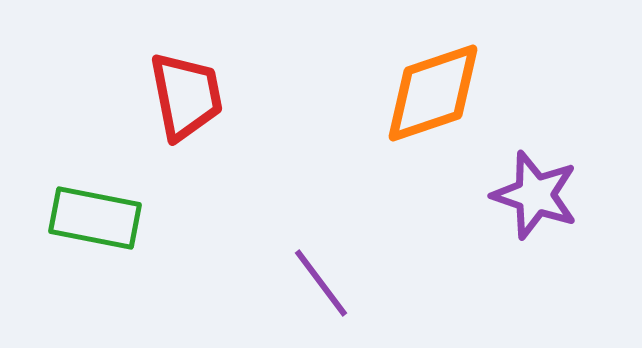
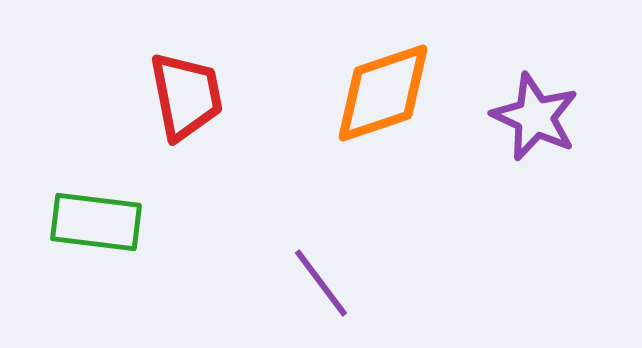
orange diamond: moved 50 px left
purple star: moved 78 px up; rotated 6 degrees clockwise
green rectangle: moved 1 px right, 4 px down; rotated 4 degrees counterclockwise
